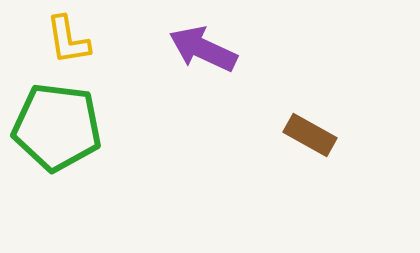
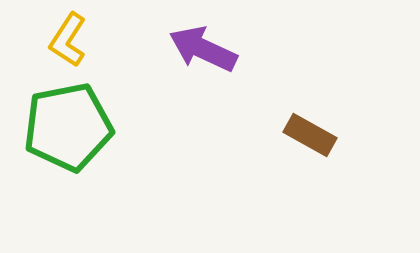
yellow L-shape: rotated 42 degrees clockwise
green pentagon: moved 11 px right; rotated 18 degrees counterclockwise
